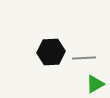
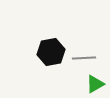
black hexagon: rotated 8 degrees counterclockwise
